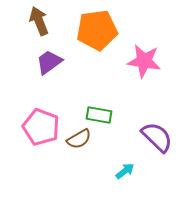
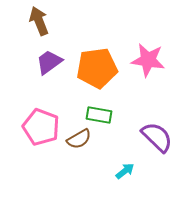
orange pentagon: moved 38 px down
pink star: moved 4 px right, 1 px up
